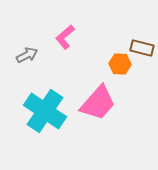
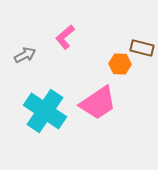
gray arrow: moved 2 px left
pink trapezoid: rotated 15 degrees clockwise
